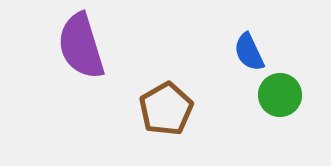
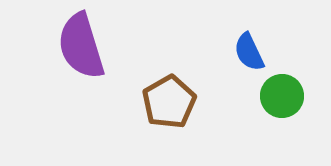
green circle: moved 2 px right, 1 px down
brown pentagon: moved 3 px right, 7 px up
